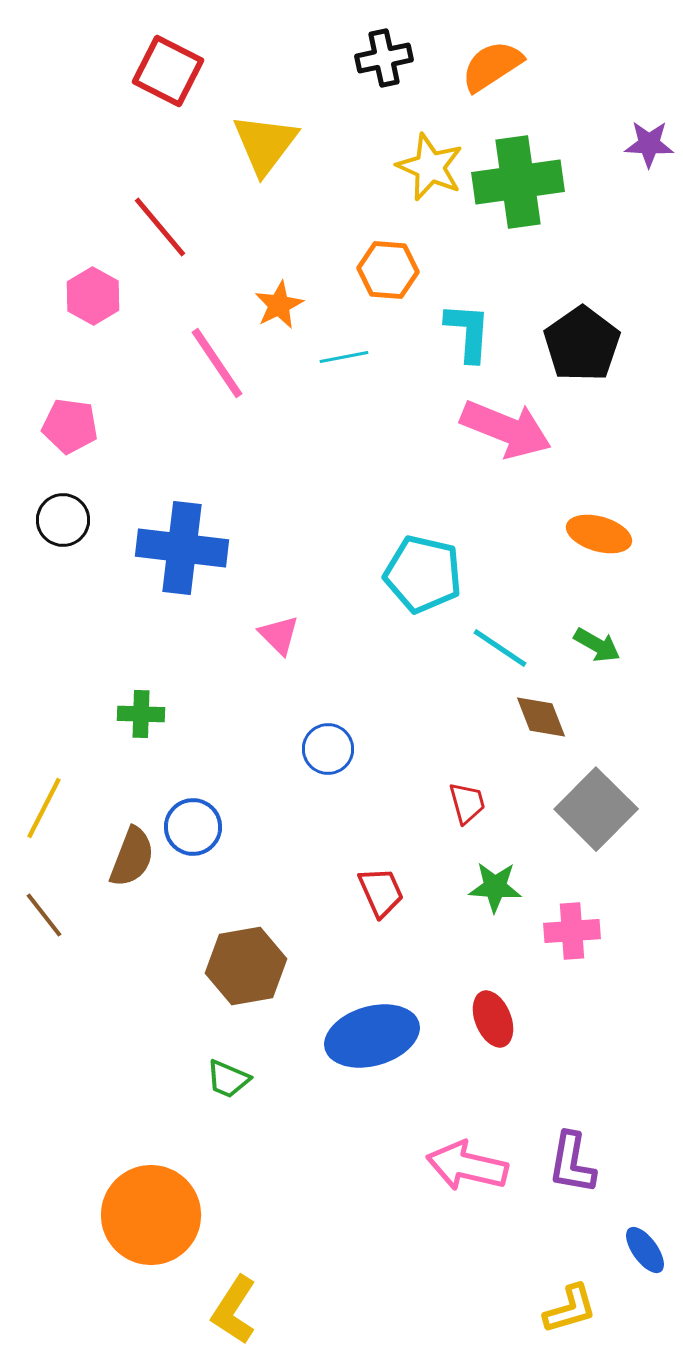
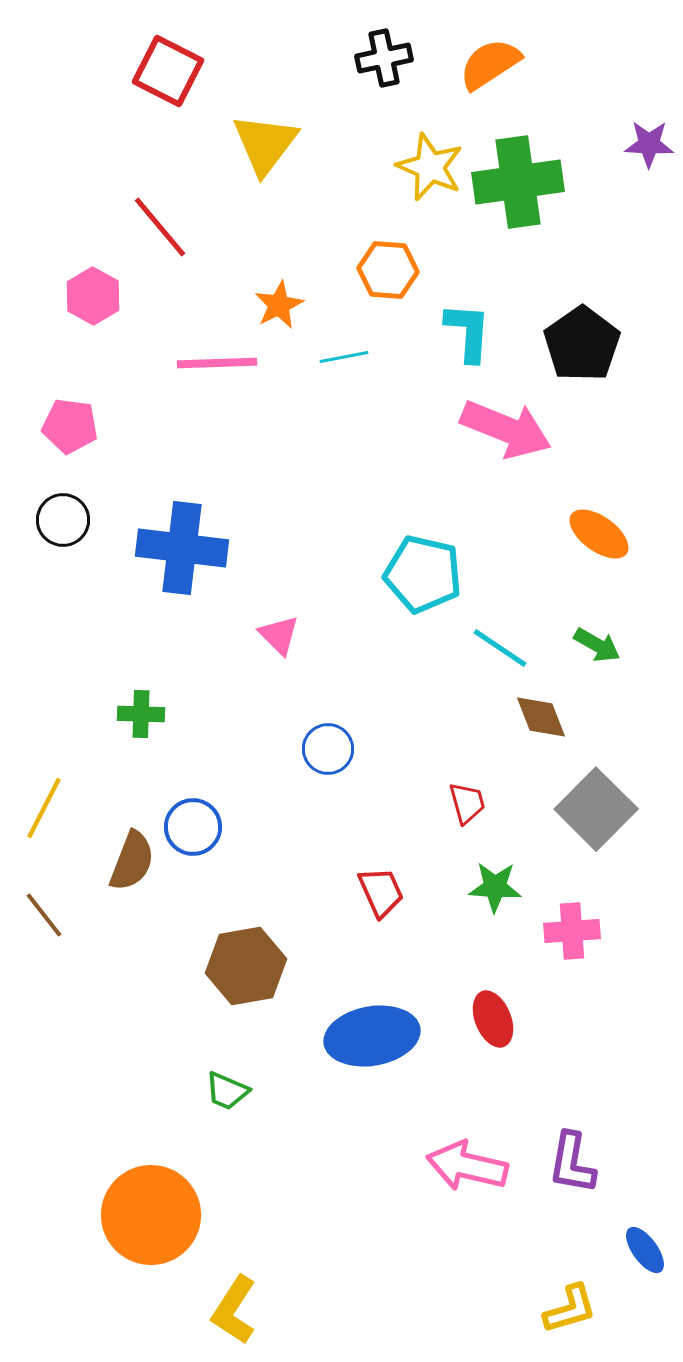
orange semicircle at (492, 66): moved 2 px left, 2 px up
pink line at (217, 363): rotated 58 degrees counterclockwise
orange ellipse at (599, 534): rotated 20 degrees clockwise
brown semicircle at (132, 857): moved 4 px down
blue ellipse at (372, 1036): rotated 6 degrees clockwise
green trapezoid at (228, 1079): moved 1 px left, 12 px down
